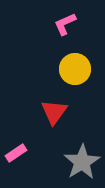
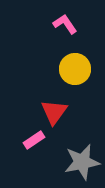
pink L-shape: rotated 80 degrees clockwise
pink rectangle: moved 18 px right, 13 px up
gray star: rotated 21 degrees clockwise
